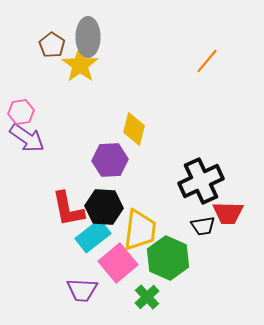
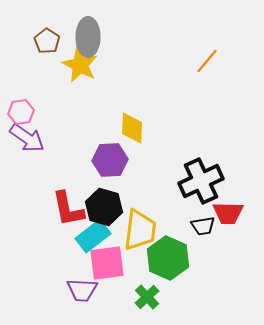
brown pentagon: moved 5 px left, 4 px up
yellow star: rotated 9 degrees counterclockwise
yellow diamond: moved 2 px left, 1 px up; rotated 12 degrees counterclockwise
black hexagon: rotated 12 degrees clockwise
pink square: moved 11 px left; rotated 33 degrees clockwise
